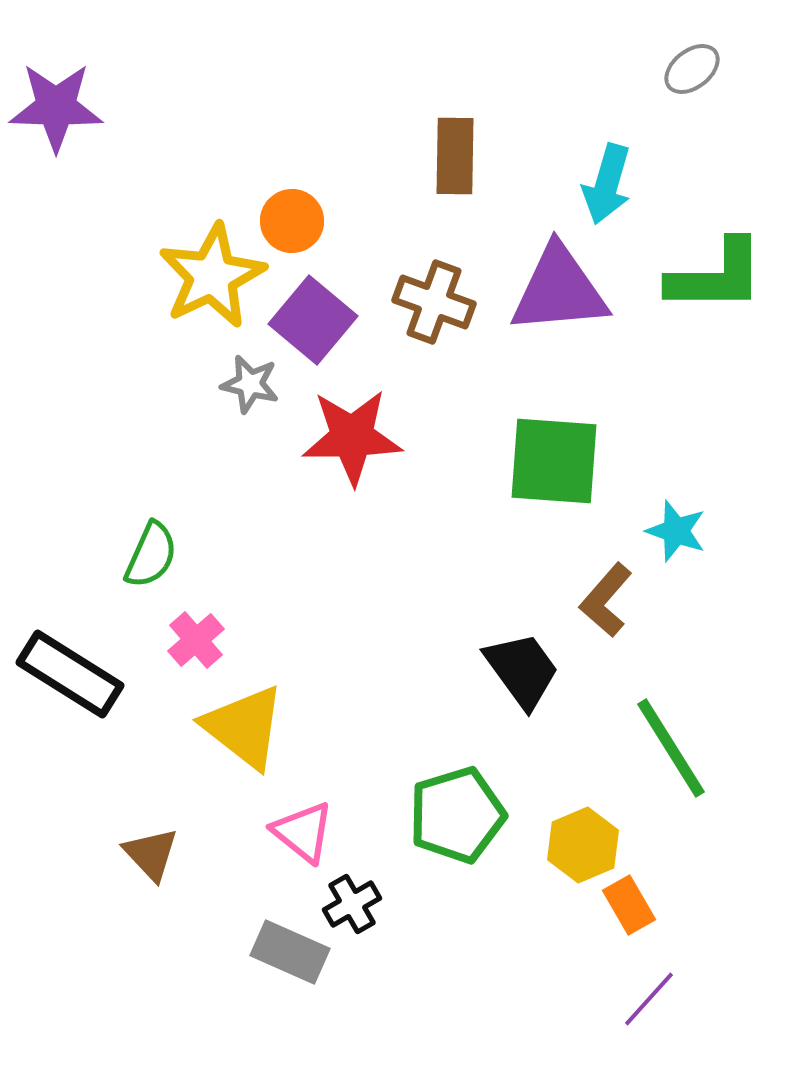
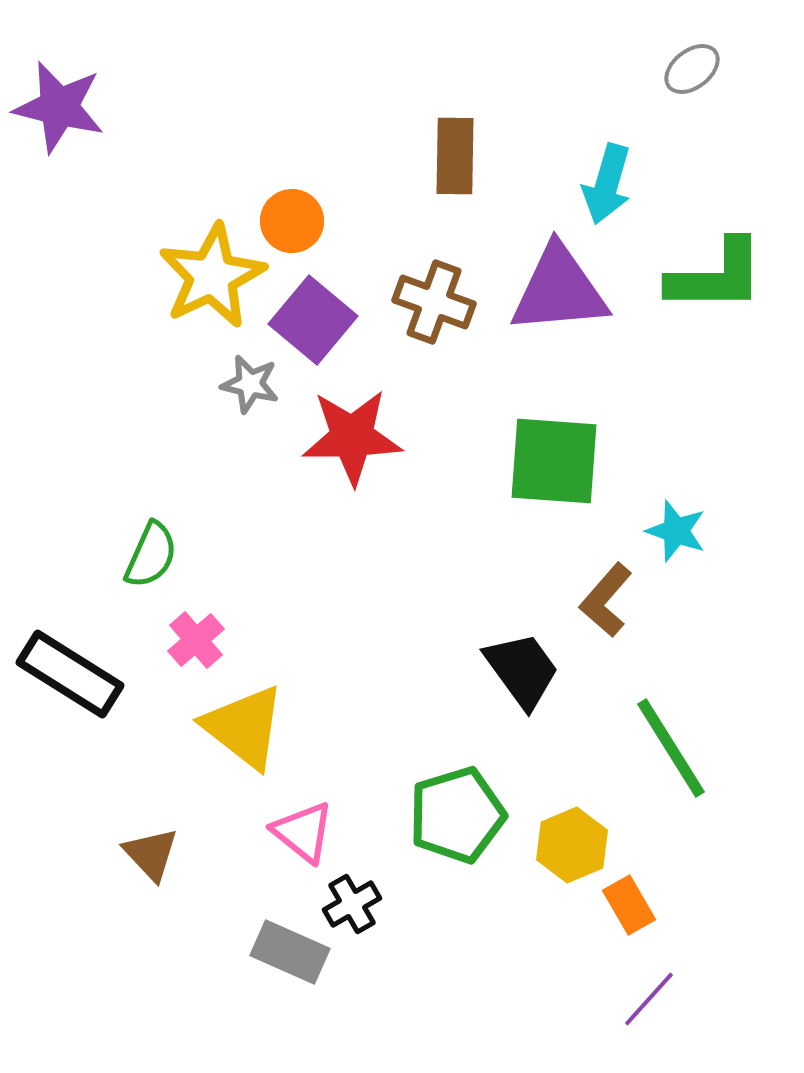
purple star: moved 3 px right; rotated 12 degrees clockwise
yellow hexagon: moved 11 px left
